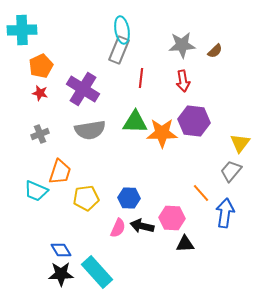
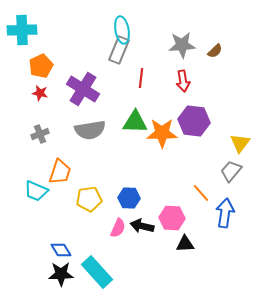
yellow pentagon: moved 3 px right, 1 px down
